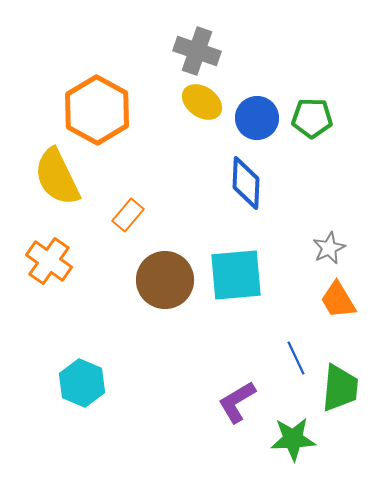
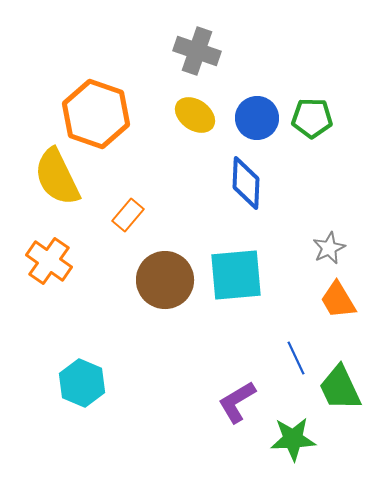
yellow ellipse: moved 7 px left, 13 px down
orange hexagon: moved 1 px left, 4 px down; rotated 10 degrees counterclockwise
green trapezoid: rotated 150 degrees clockwise
